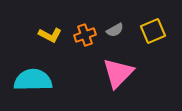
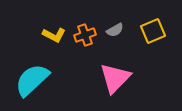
yellow L-shape: moved 4 px right
pink triangle: moved 3 px left, 5 px down
cyan semicircle: moved 1 px left; rotated 42 degrees counterclockwise
